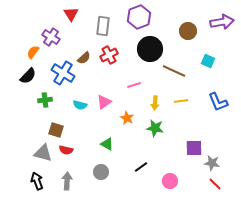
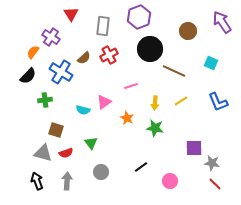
purple arrow: rotated 115 degrees counterclockwise
cyan square: moved 3 px right, 2 px down
blue cross: moved 2 px left, 1 px up
pink line: moved 3 px left, 1 px down
yellow line: rotated 24 degrees counterclockwise
cyan semicircle: moved 3 px right, 5 px down
green triangle: moved 16 px left, 1 px up; rotated 24 degrees clockwise
red semicircle: moved 3 px down; rotated 32 degrees counterclockwise
